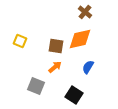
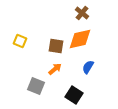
brown cross: moved 3 px left, 1 px down
orange arrow: moved 2 px down
